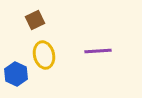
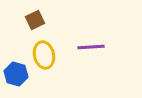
purple line: moved 7 px left, 4 px up
blue hexagon: rotated 10 degrees counterclockwise
